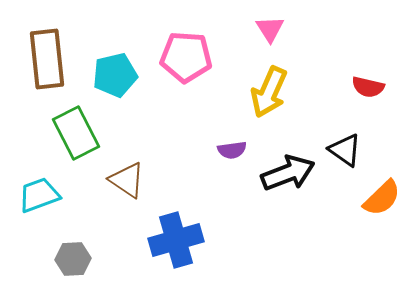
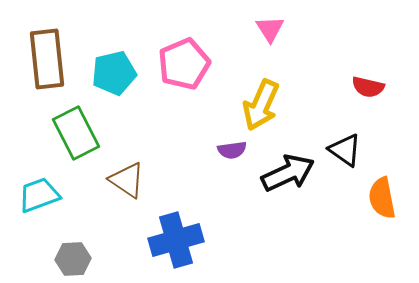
pink pentagon: moved 2 px left, 7 px down; rotated 27 degrees counterclockwise
cyan pentagon: moved 1 px left, 2 px up
yellow arrow: moved 8 px left, 13 px down
black arrow: rotated 4 degrees counterclockwise
orange semicircle: rotated 123 degrees clockwise
